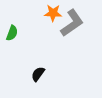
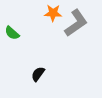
gray L-shape: moved 4 px right
green semicircle: rotated 112 degrees clockwise
